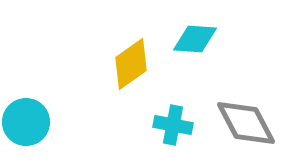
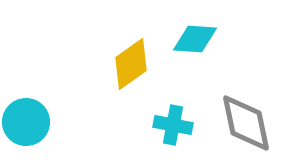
gray diamond: rotated 16 degrees clockwise
